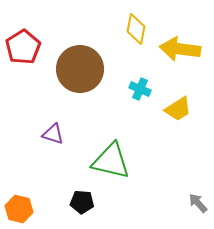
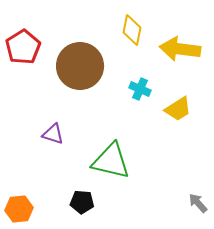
yellow diamond: moved 4 px left, 1 px down
brown circle: moved 3 px up
orange hexagon: rotated 20 degrees counterclockwise
